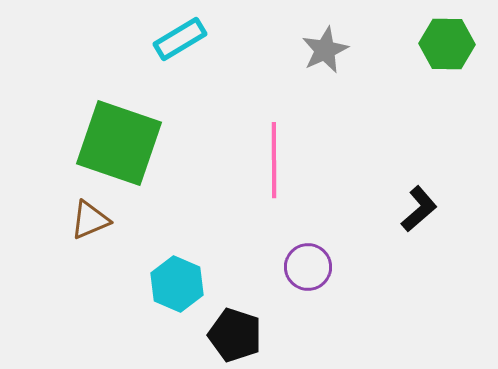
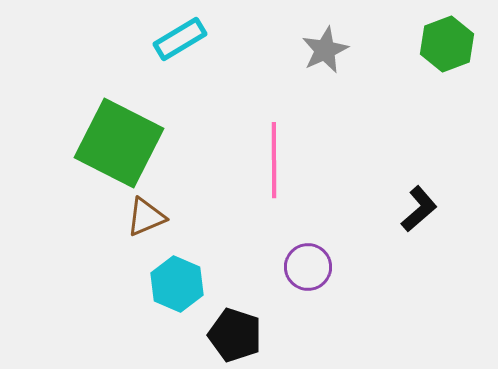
green hexagon: rotated 22 degrees counterclockwise
green square: rotated 8 degrees clockwise
brown triangle: moved 56 px right, 3 px up
